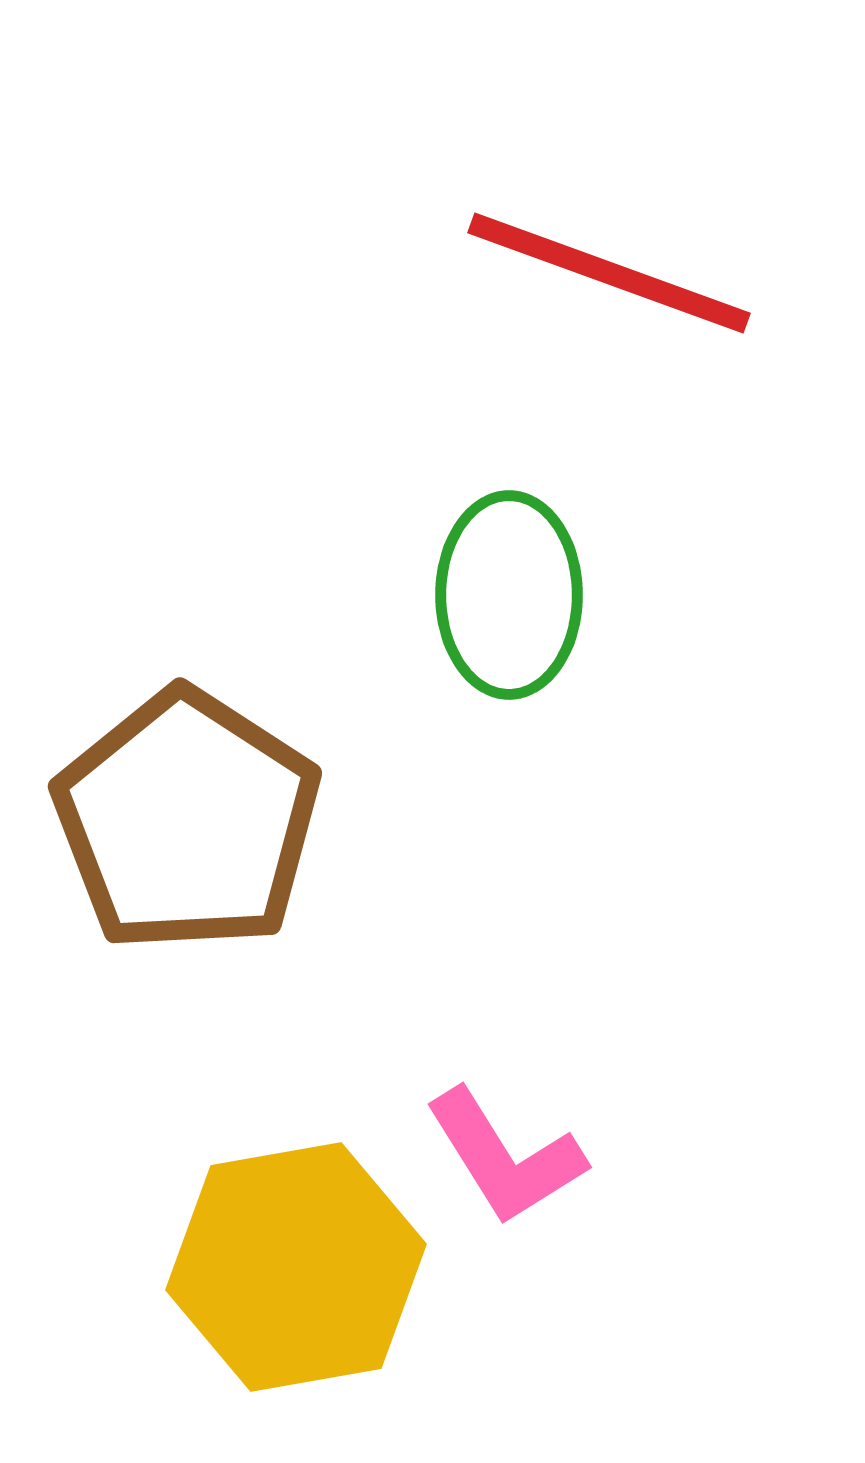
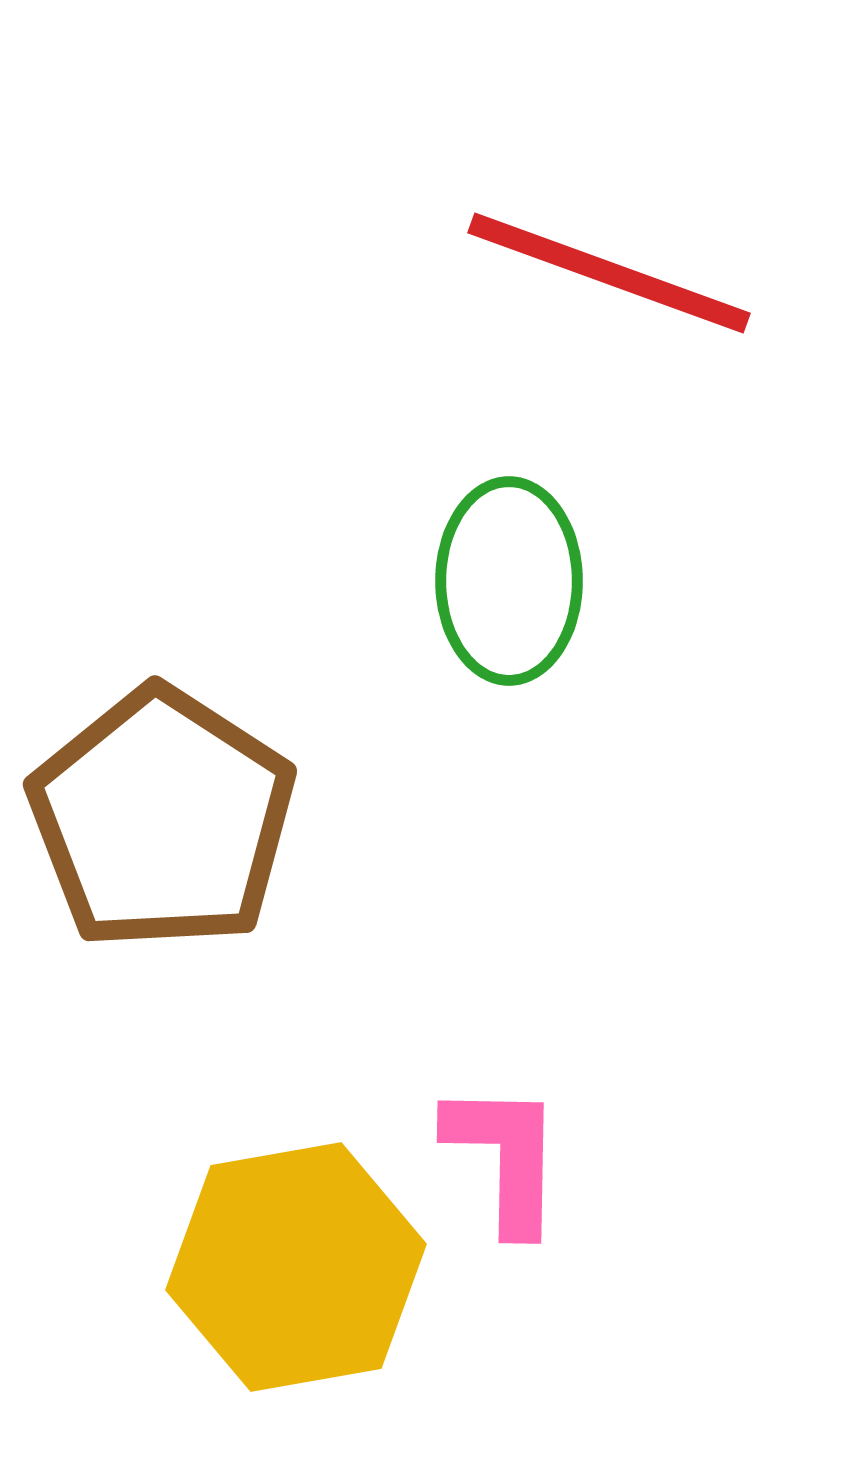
green ellipse: moved 14 px up
brown pentagon: moved 25 px left, 2 px up
pink L-shape: rotated 147 degrees counterclockwise
